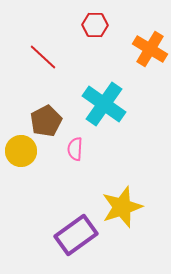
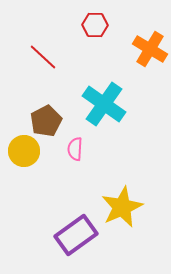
yellow circle: moved 3 px right
yellow star: rotated 6 degrees counterclockwise
